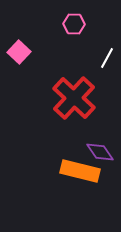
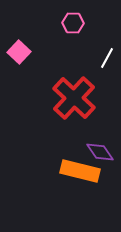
pink hexagon: moved 1 px left, 1 px up
